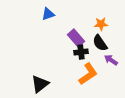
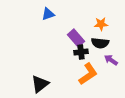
black semicircle: rotated 48 degrees counterclockwise
